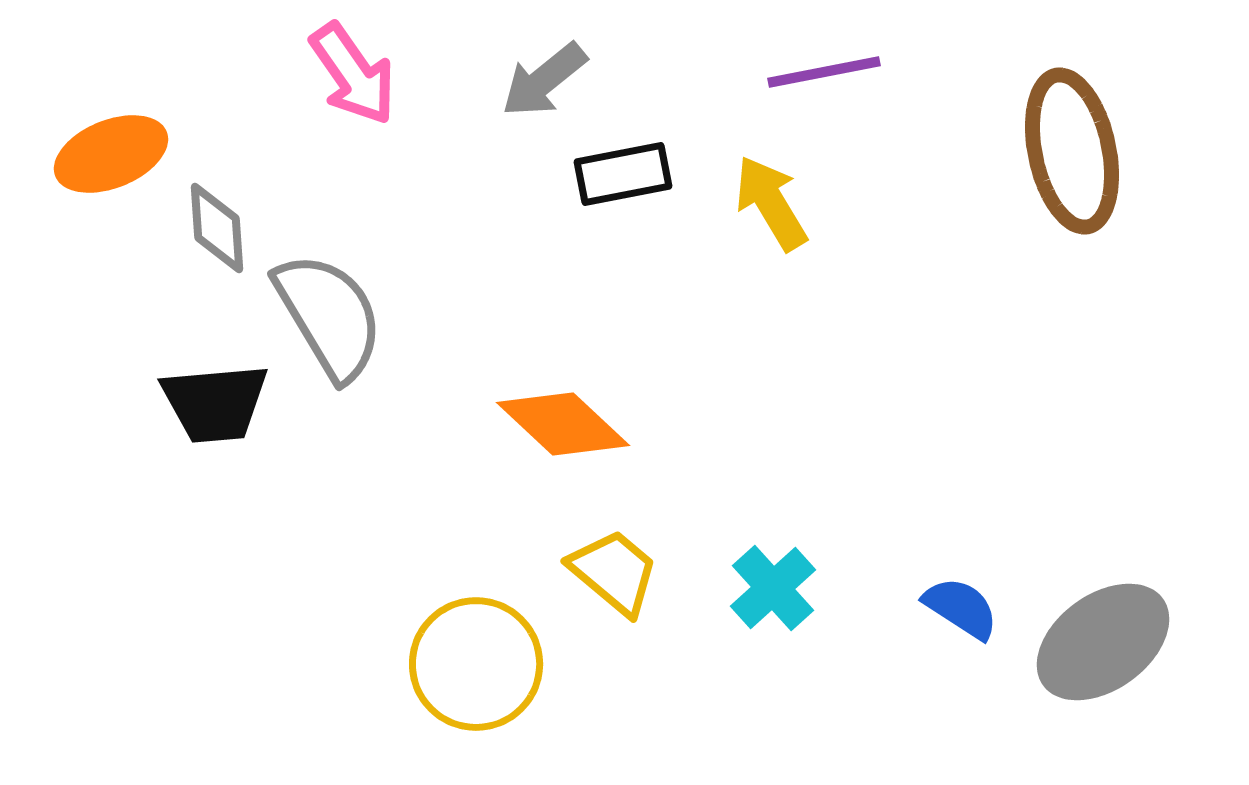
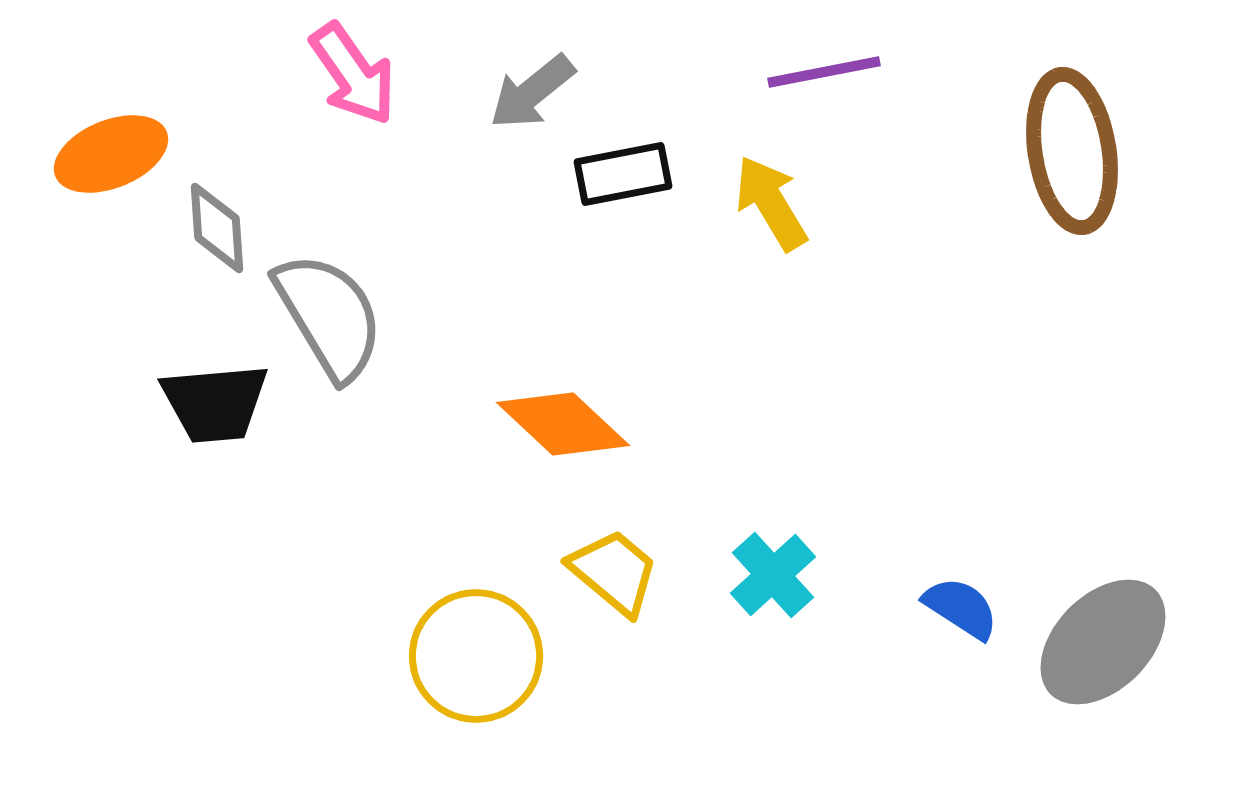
gray arrow: moved 12 px left, 12 px down
brown ellipse: rotated 3 degrees clockwise
cyan cross: moved 13 px up
gray ellipse: rotated 9 degrees counterclockwise
yellow circle: moved 8 px up
